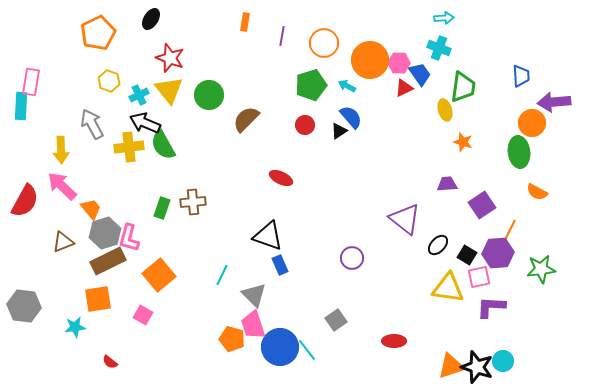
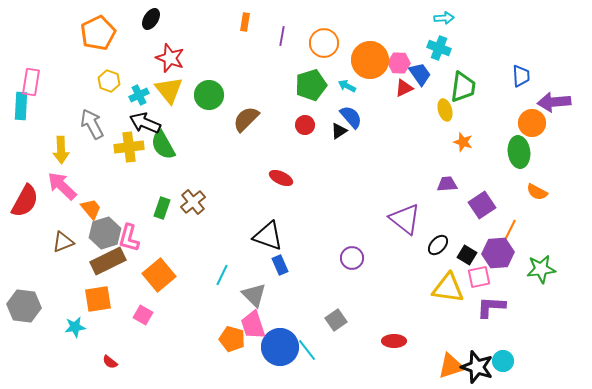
brown cross at (193, 202): rotated 35 degrees counterclockwise
